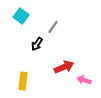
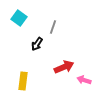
cyan square: moved 2 px left, 2 px down
gray line: rotated 16 degrees counterclockwise
